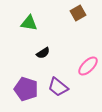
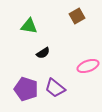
brown square: moved 1 px left, 3 px down
green triangle: moved 3 px down
pink ellipse: rotated 25 degrees clockwise
purple trapezoid: moved 3 px left, 1 px down
